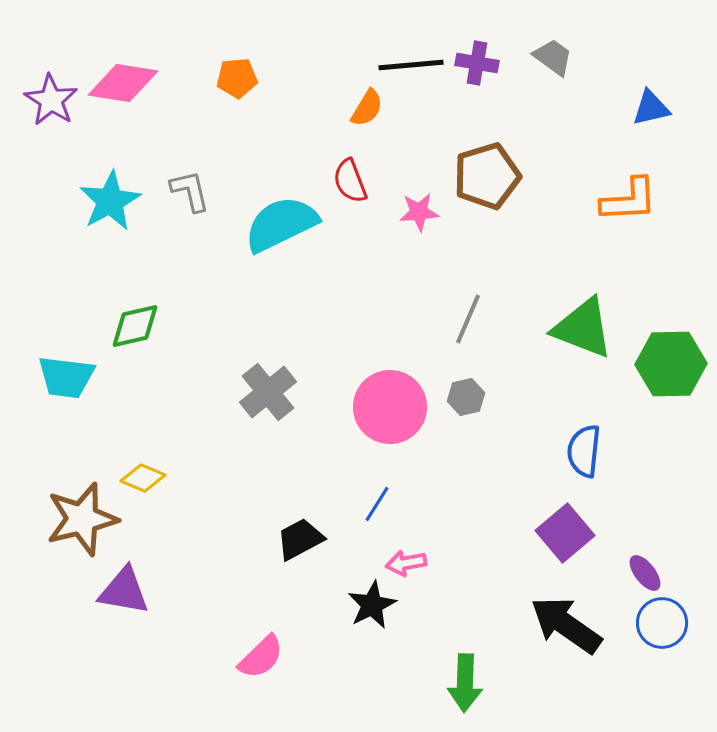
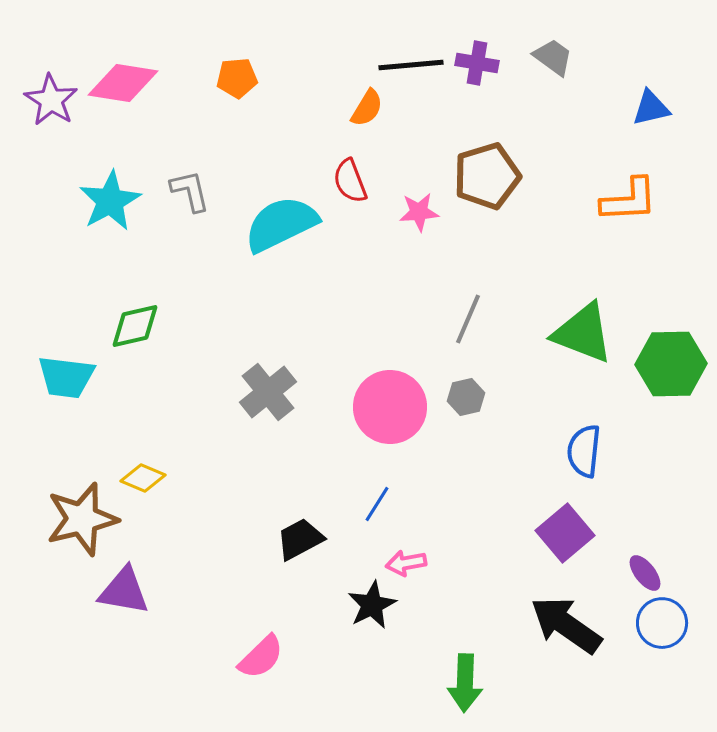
green triangle: moved 5 px down
